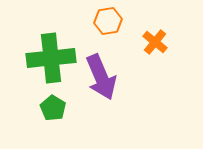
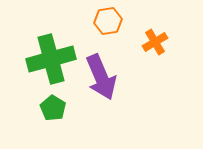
orange cross: rotated 20 degrees clockwise
green cross: moved 1 px down; rotated 9 degrees counterclockwise
